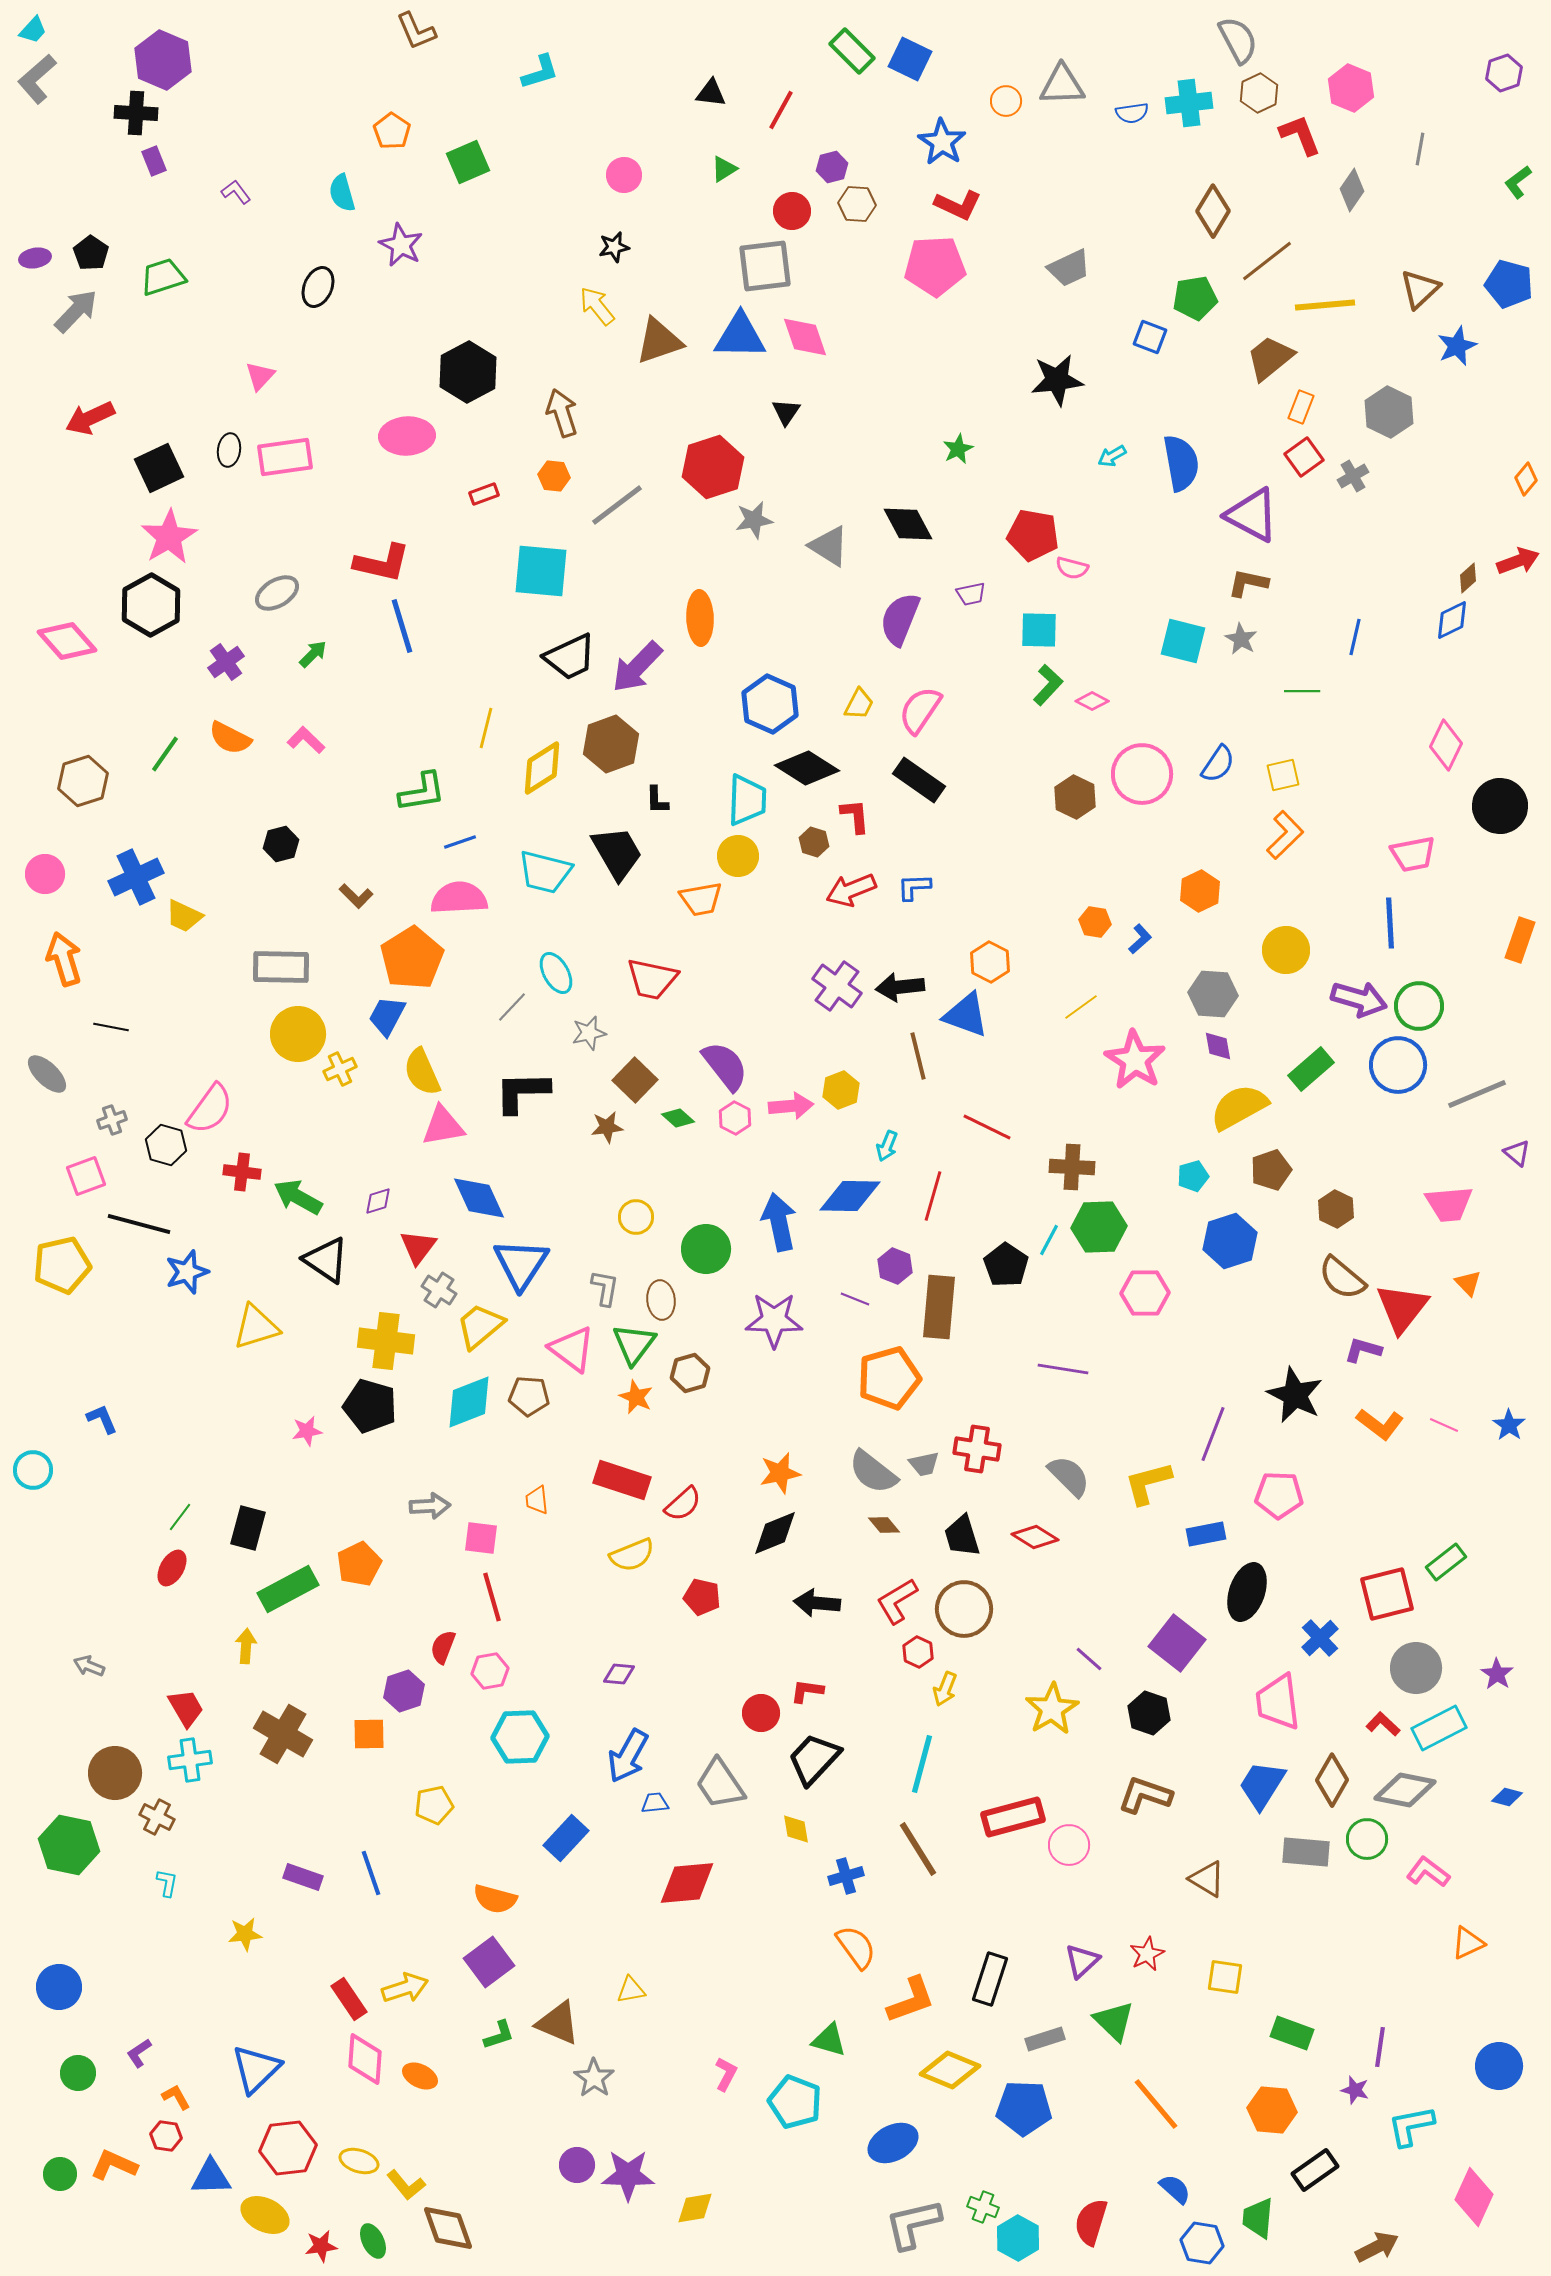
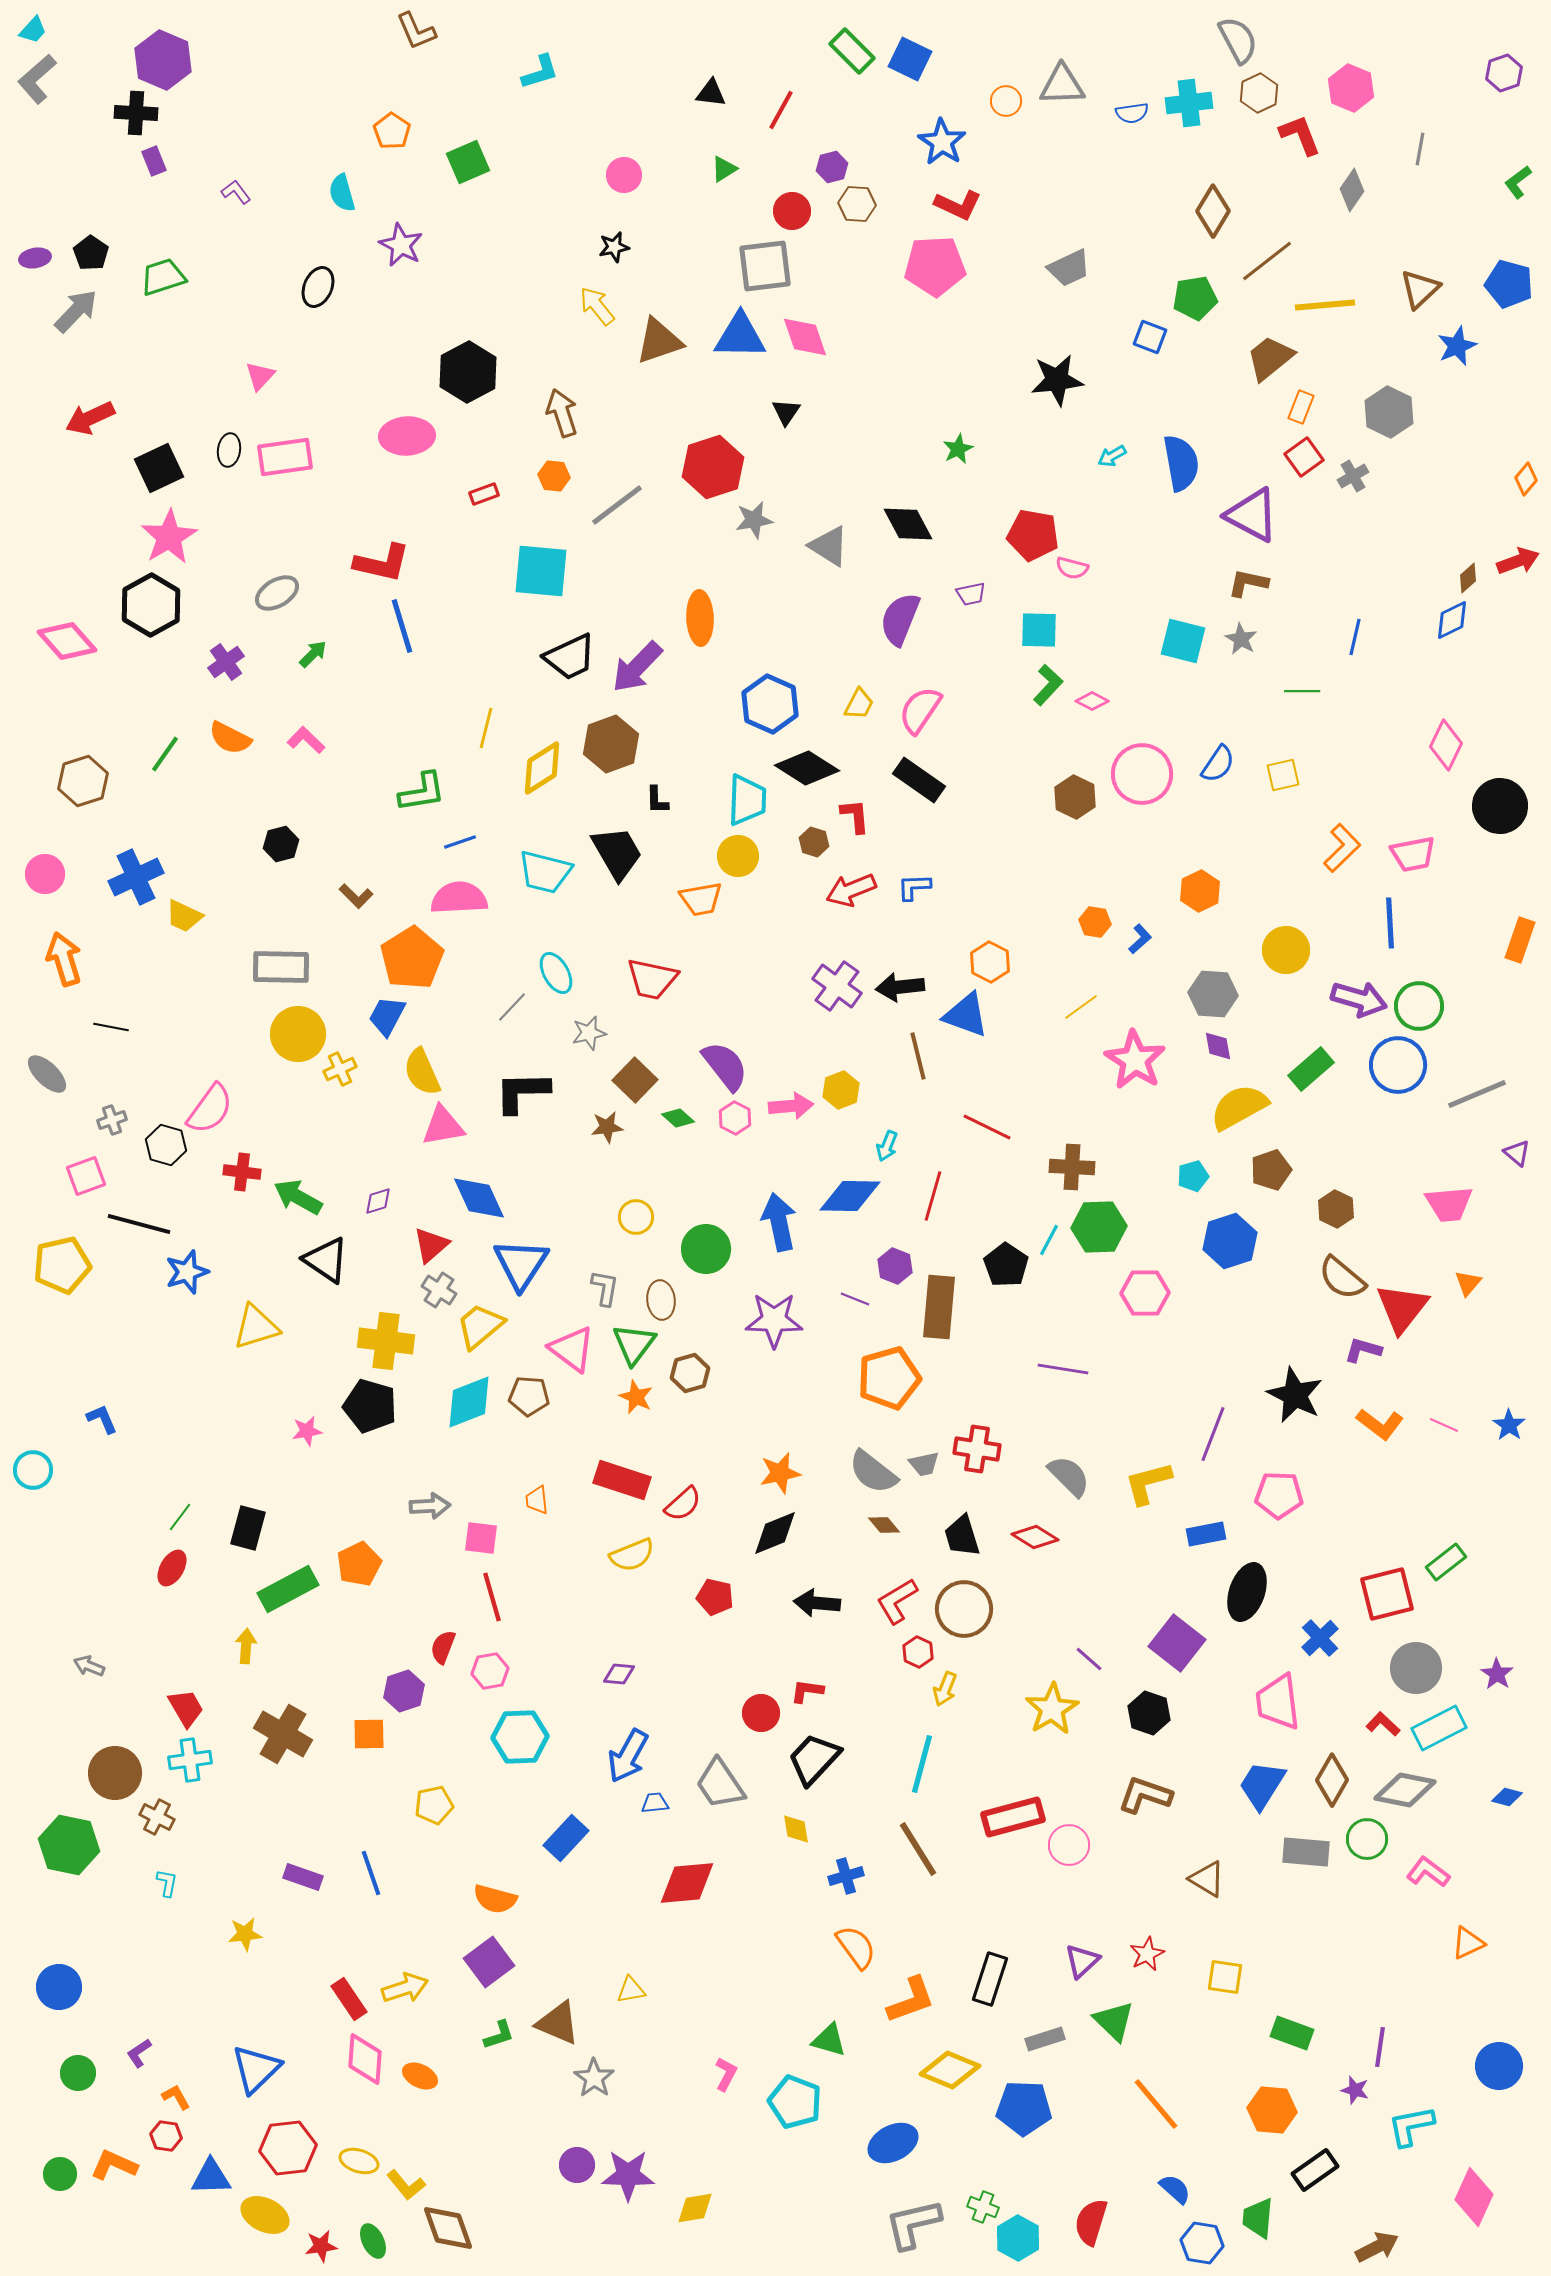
orange L-shape at (1285, 835): moved 57 px right, 13 px down
red triangle at (418, 1247): moved 13 px right, 2 px up; rotated 12 degrees clockwise
orange triangle at (1468, 1283): rotated 24 degrees clockwise
red pentagon at (702, 1597): moved 13 px right
